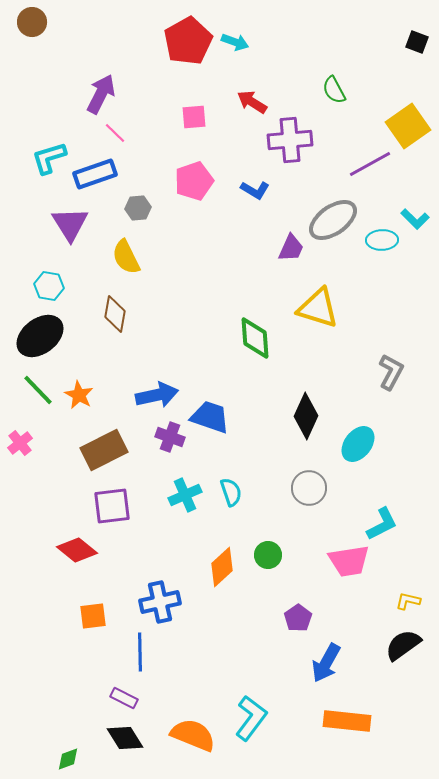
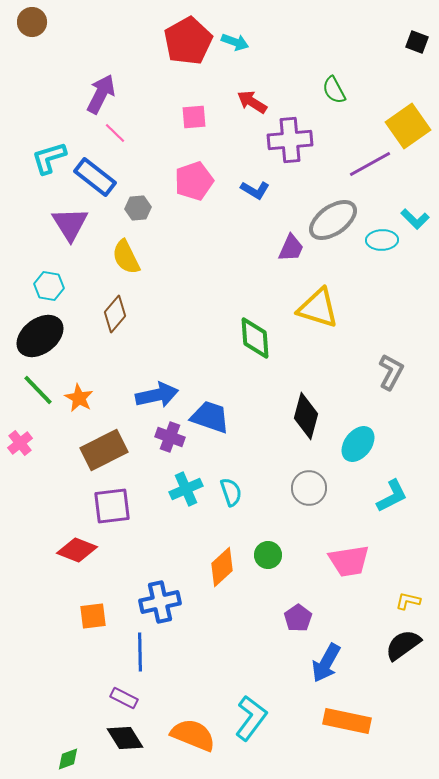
blue rectangle at (95, 174): moved 3 px down; rotated 57 degrees clockwise
brown diamond at (115, 314): rotated 30 degrees clockwise
orange star at (79, 395): moved 3 px down
black diamond at (306, 416): rotated 9 degrees counterclockwise
cyan cross at (185, 495): moved 1 px right, 6 px up
cyan L-shape at (382, 524): moved 10 px right, 28 px up
red diamond at (77, 550): rotated 18 degrees counterclockwise
orange rectangle at (347, 721): rotated 6 degrees clockwise
